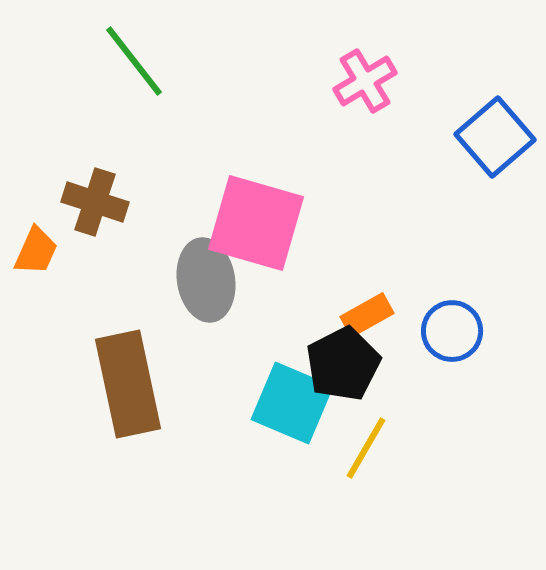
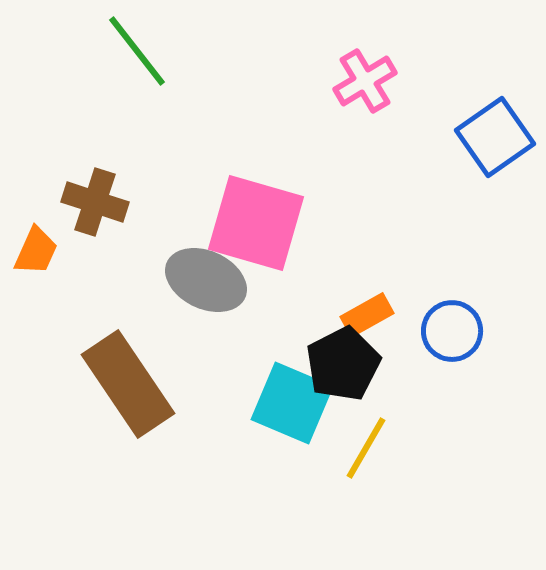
green line: moved 3 px right, 10 px up
blue square: rotated 6 degrees clockwise
gray ellipse: rotated 56 degrees counterclockwise
brown rectangle: rotated 22 degrees counterclockwise
